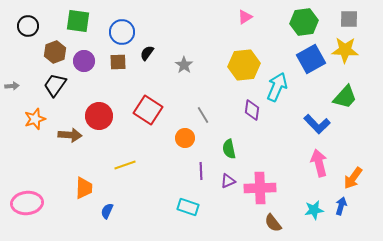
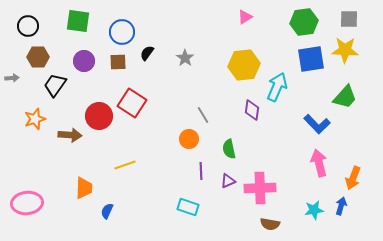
brown hexagon: moved 17 px left, 5 px down; rotated 20 degrees clockwise
blue square: rotated 20 degrees clockwise
gray star: moved 1 px right, 7 px up
gray arrow: moved 8 px up
red square: moved 16 px left, 7 px up
orange circle: moved 4 px right, 1 px down
orange arrow: rotated 15 degrees counterclockwise
brown semicircle: moved 3 px left, 1 px down; rotated 42 degrees counterclockwise
